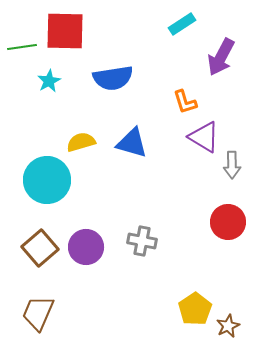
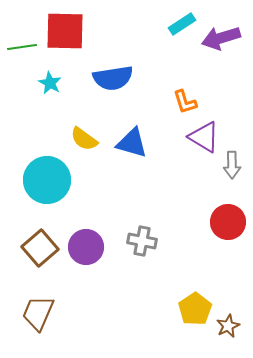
purple arrow: moved 19 px up; rotated 45 degrees clockwise
cyan star: moved 1 px right, 2 px down; rotated 15 degrees counterclockwise
yellow semicircle: moved 3 px right, 3 px up; rotated 128 degrees counterclockwise
